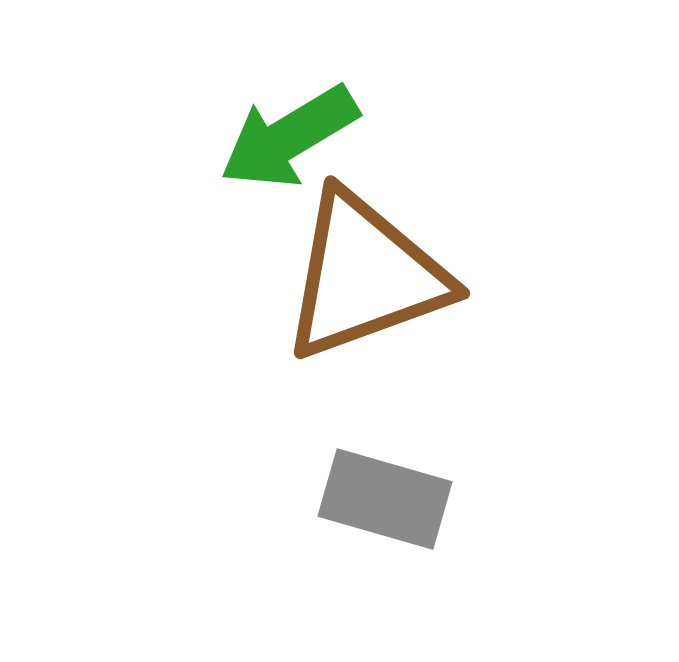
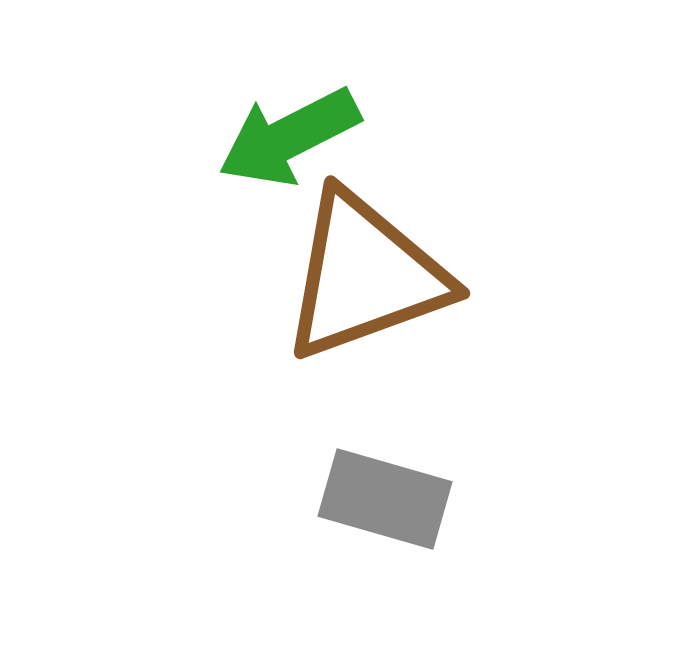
green arrow: rotated 4 degrees clockwise
